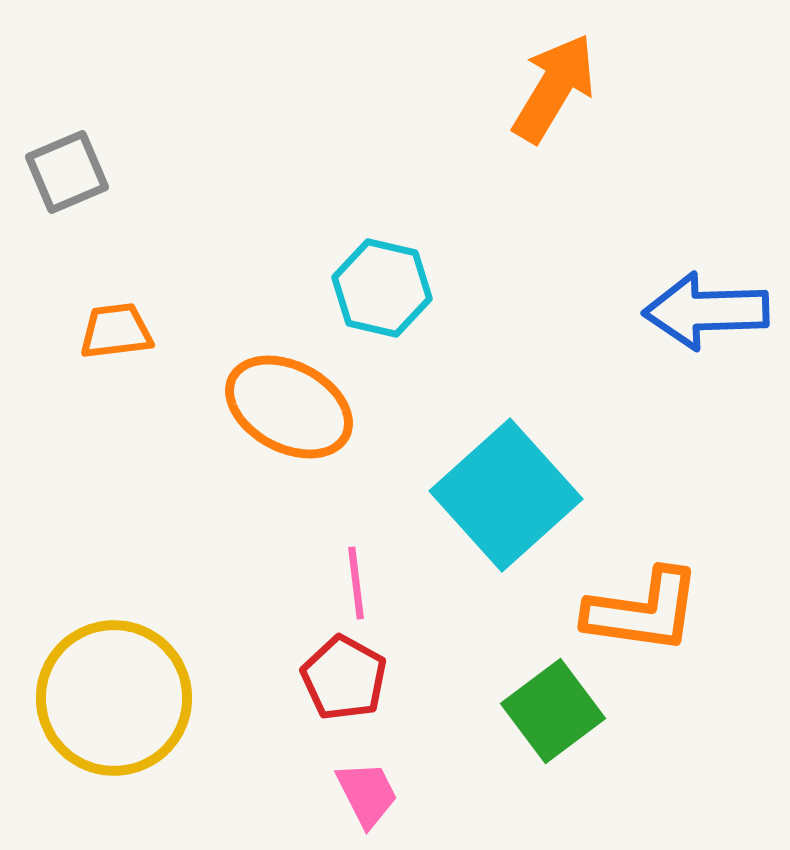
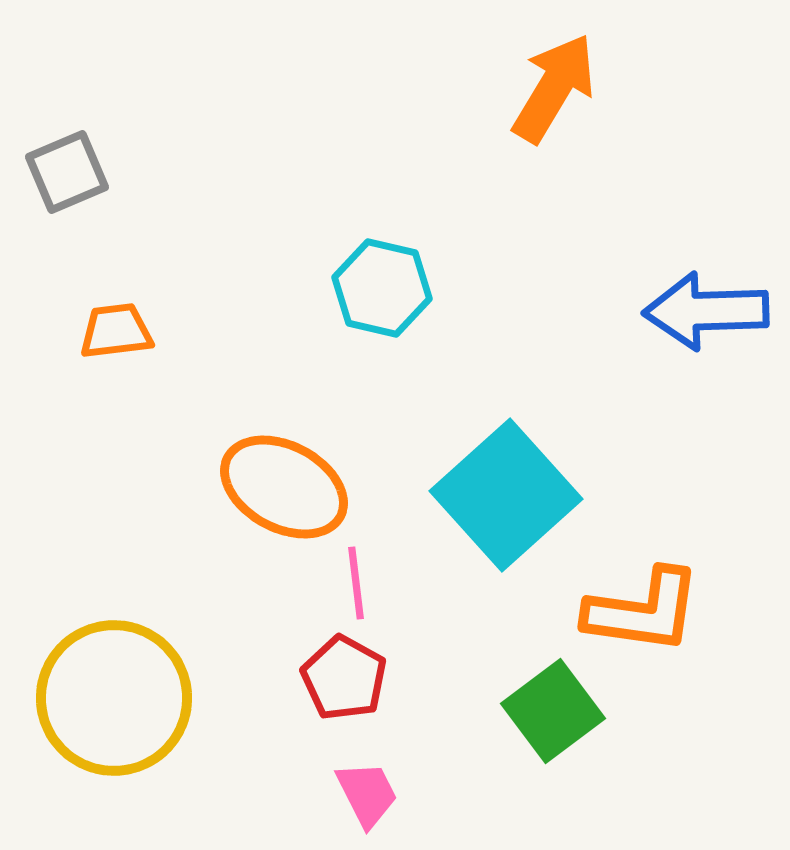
orange ellipse: moved 5 px left, 80 px down
